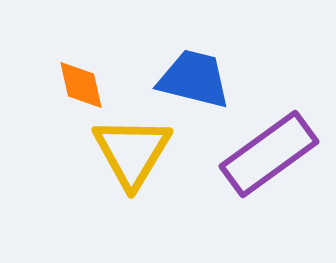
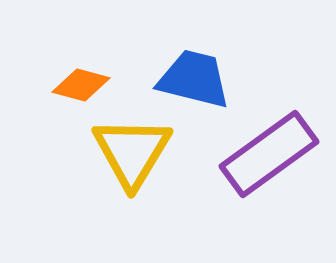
orange diamond: rotated 62 degrees counterclockwise
